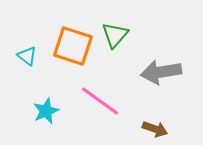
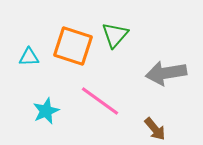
cyan triangle: moved 2 px right, 1 px down; rotated 40 degrees counterclockwise
gray arrow: moved 5 px right, 1 px down
brown arrow: rotated 30 degrees clockwise
